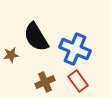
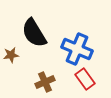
black semicircle: moved 2 px left, 4 px up
blue cross: moved 2 px right
red rectangle: moved 7 px right, 2 px up
